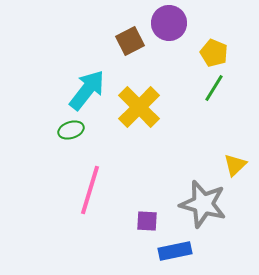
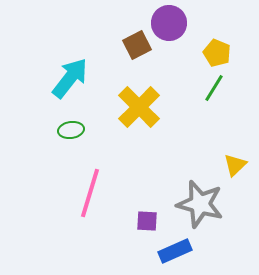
brown square: moved 7 px right, 4 px down
yellow pentagon: moved 3 px right
cyan arrow: moved 17 px left, 12 px up
green ellipse: rotated 10 degrees clockwise
pink line: moved 3 px down
gray star: moved 3 px left
blue rectangle: rotated 12 degrees counterclockwise
